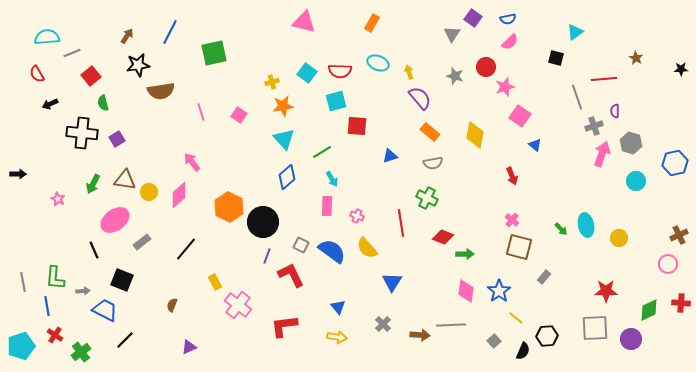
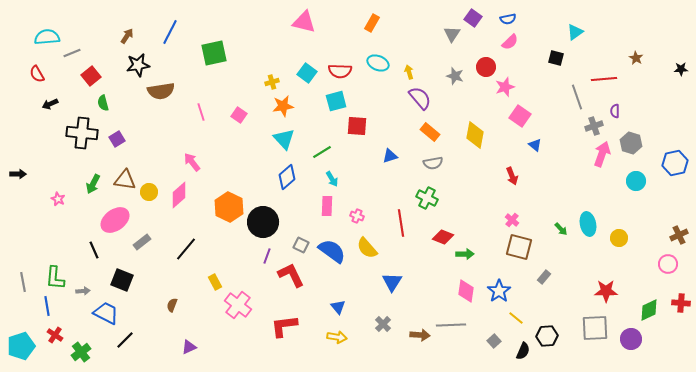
cyan ellipse at (586, 225): moved 2 px right, 1 px up
blue trapezoid at (105, 310): moved 1 px right, 3 px down
